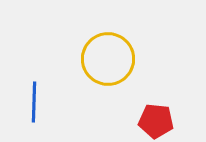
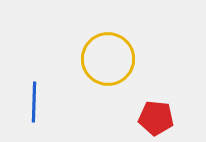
red pentagon: moved 3 px up
